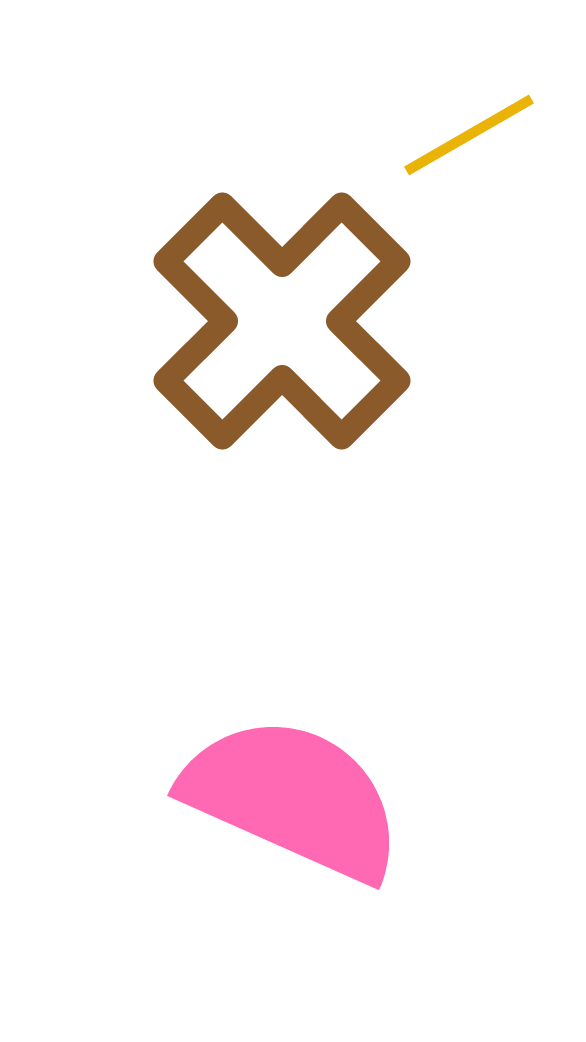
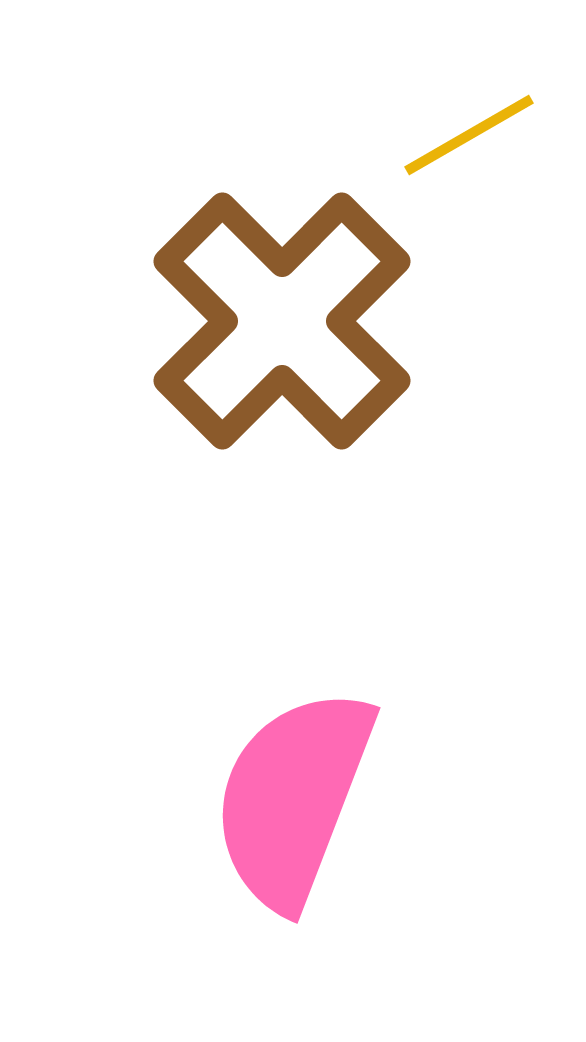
pink semicircle: rotated 93 degrees counterclockwise
